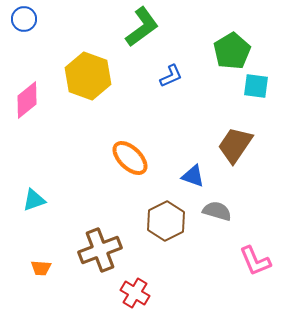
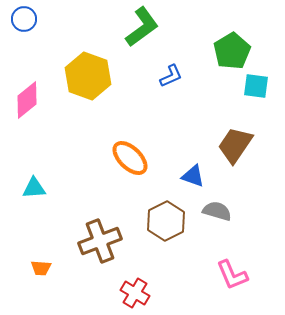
cyan triangle: moved 12 px up; rotated 15 degrees clockwise
brown cross: moved 9 px up
pink L-shape: moved 23 px left, 14 px down
